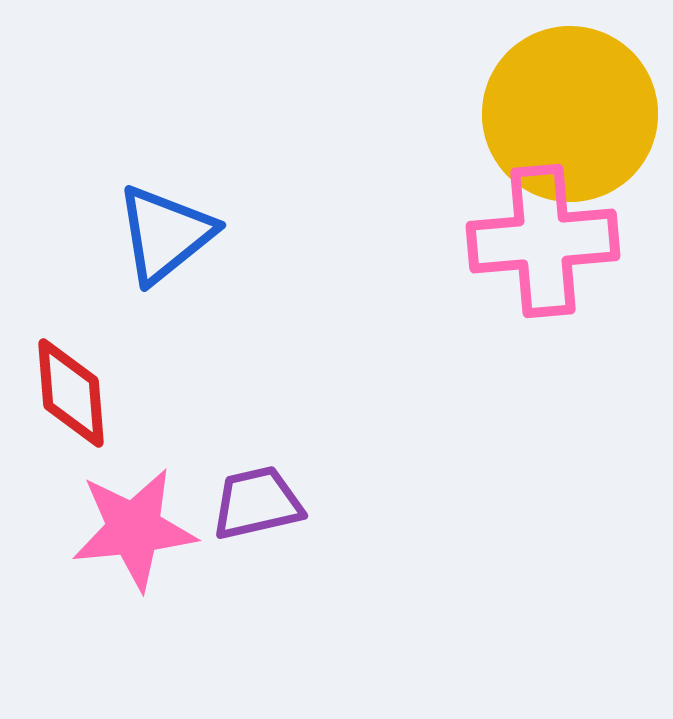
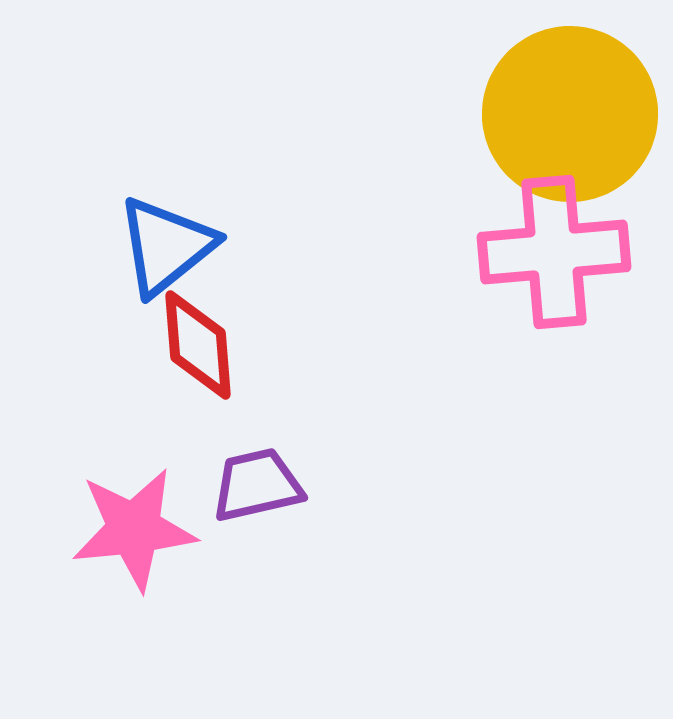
blue triangle: moved 1 px right, 12 px down
pink cross: moved 11 px right, 11 px down
red diamond: moved 127 px right, 48 px up
purple trapezoid: moved 18 px up
